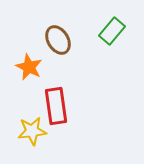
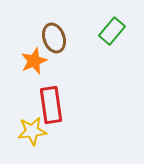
brown ellipse: moved 4 px left, 2 px up; rotated 12 degrees clockwise
orange star: moved 5 px right, 6 px up; rotated 24 degrees clockwise
red rectangle: moved 5 px left, 1 px up
